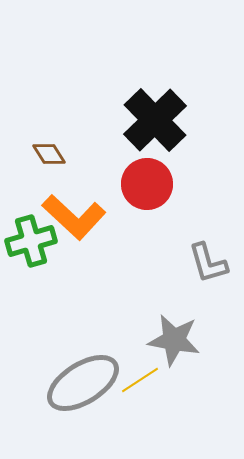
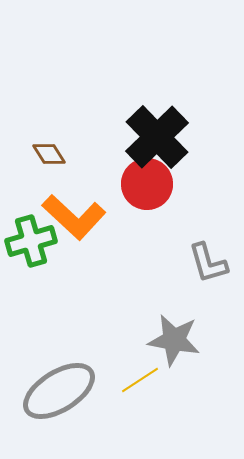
black cross: moved 2 px right, 17 px down
gray ellipse: moved 24 px left, 8 px down
